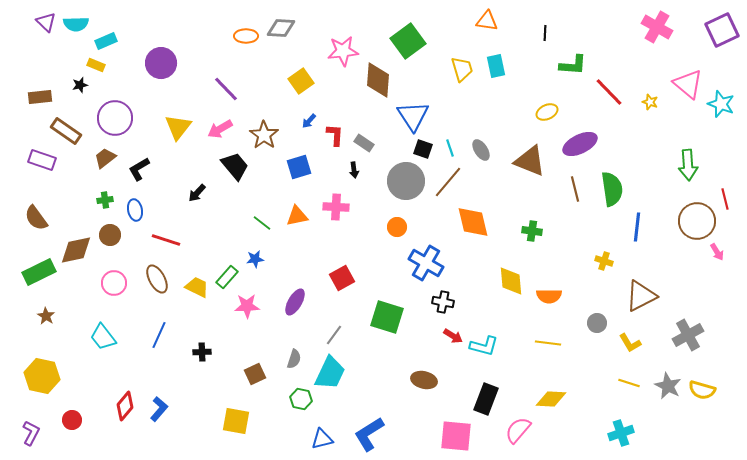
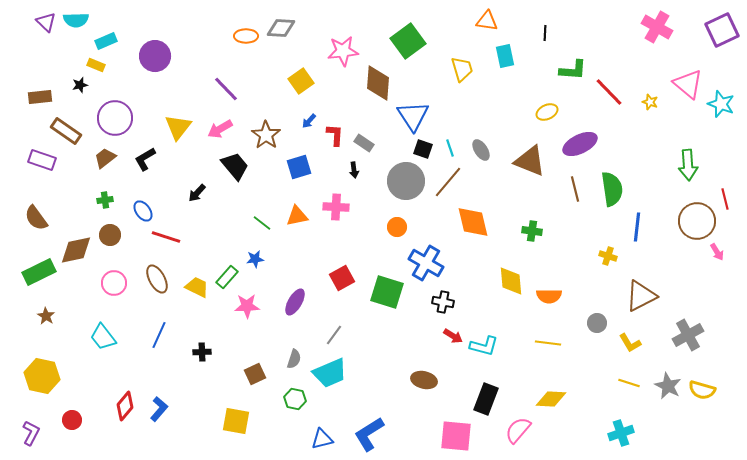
cyan semicircle at (76, 24): moved 4 px up
purple circle at (161, 63): moved 6 px left, 7 px up
green L-shape at (573, 65): moved 5 px down
cyan rectangle at (496, 66): moved 9 px right, 10 px up
brown diamond at (378, 80): moved 3 px down
brown star at (264, 135): moved 2 px right
black L-shape at (139, 169): moved 6 px right, 10 px up
blue ellipse at (135, 210): moved 8 px right, 1 px down; rotated 25 degrees counterclockwise
red line at (166, 240): moved 3 px up
yellow cross at (604, 261): moved 4 px right, 5 px up
green square at (387, 317): moved 25 px up
cyan trapezoid at (330, 373): rotated 42 degrees clockwise
green hexagon at (301, 399): moved 6 px left
